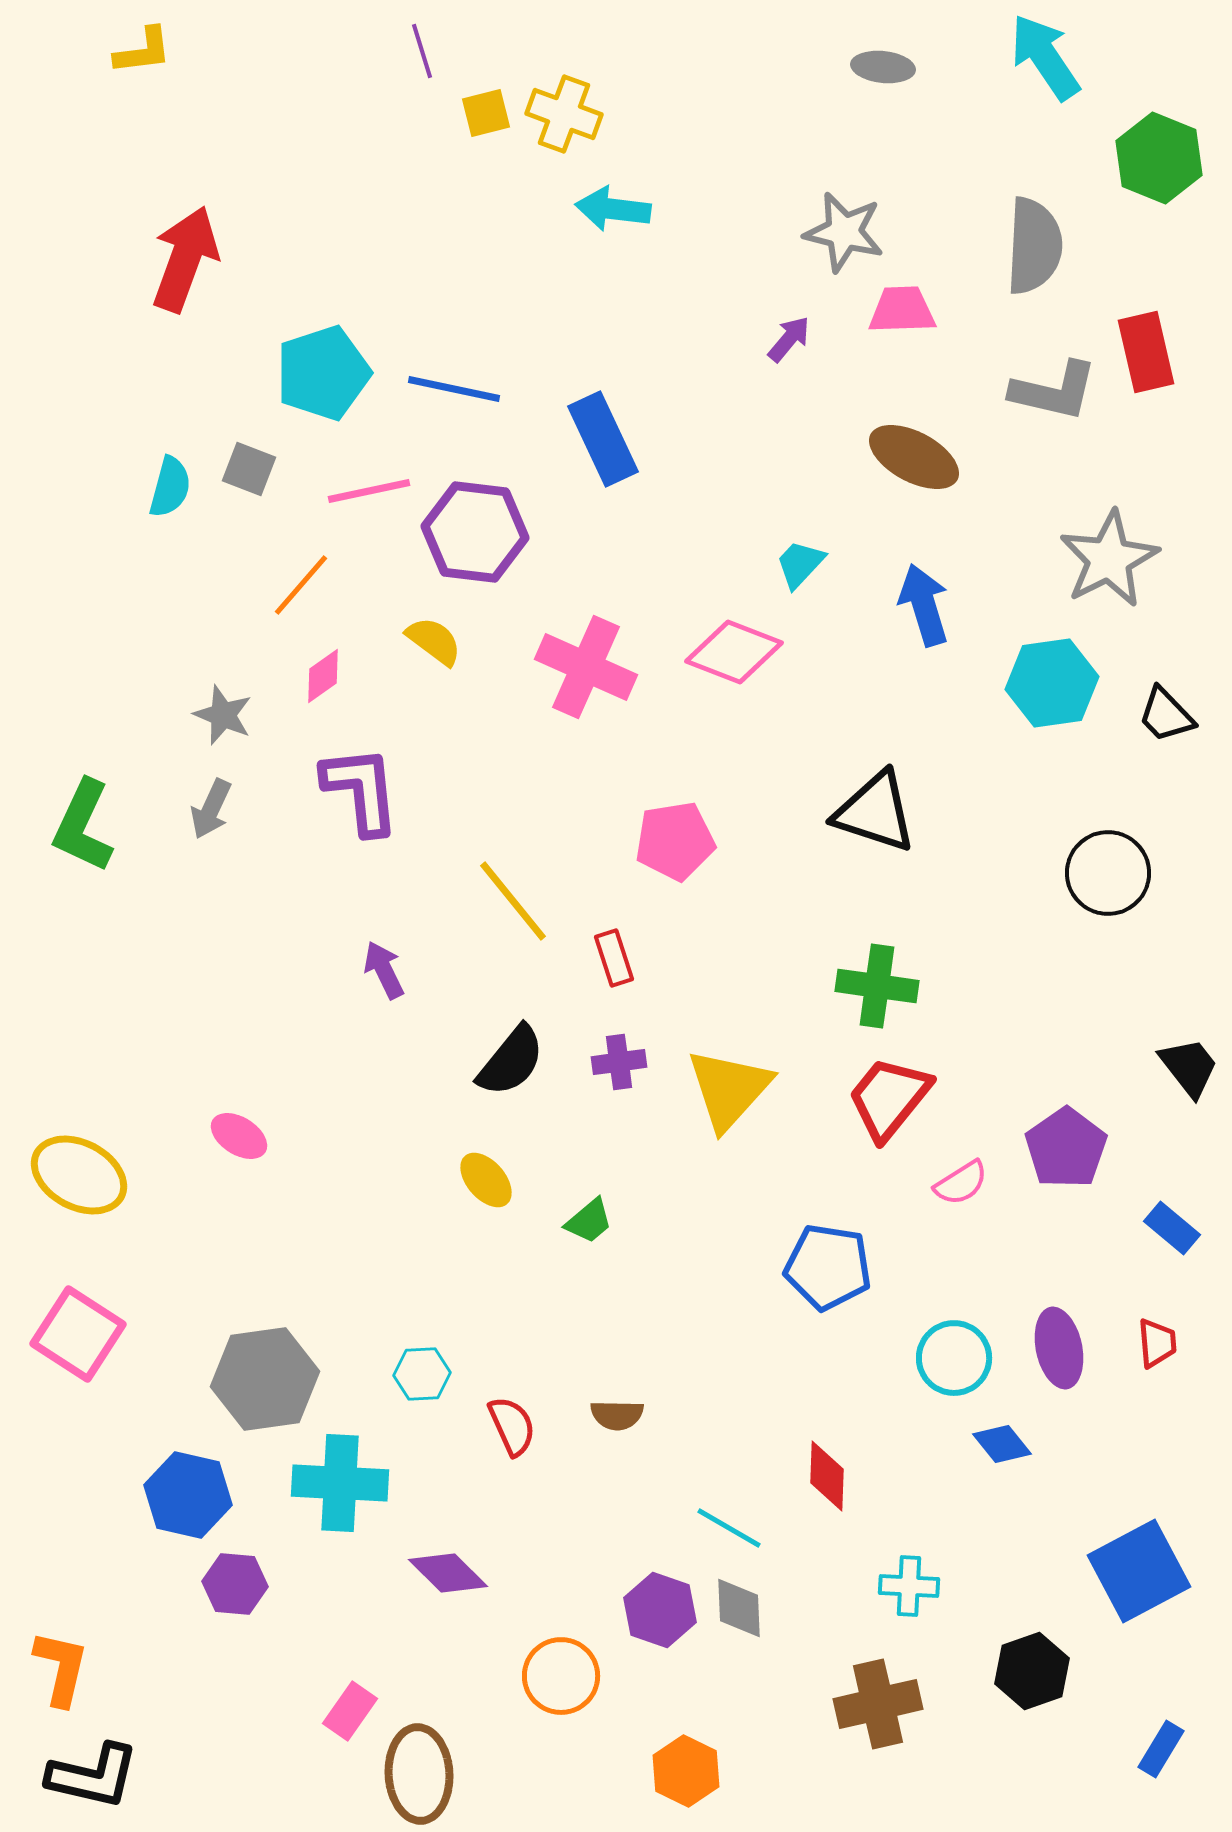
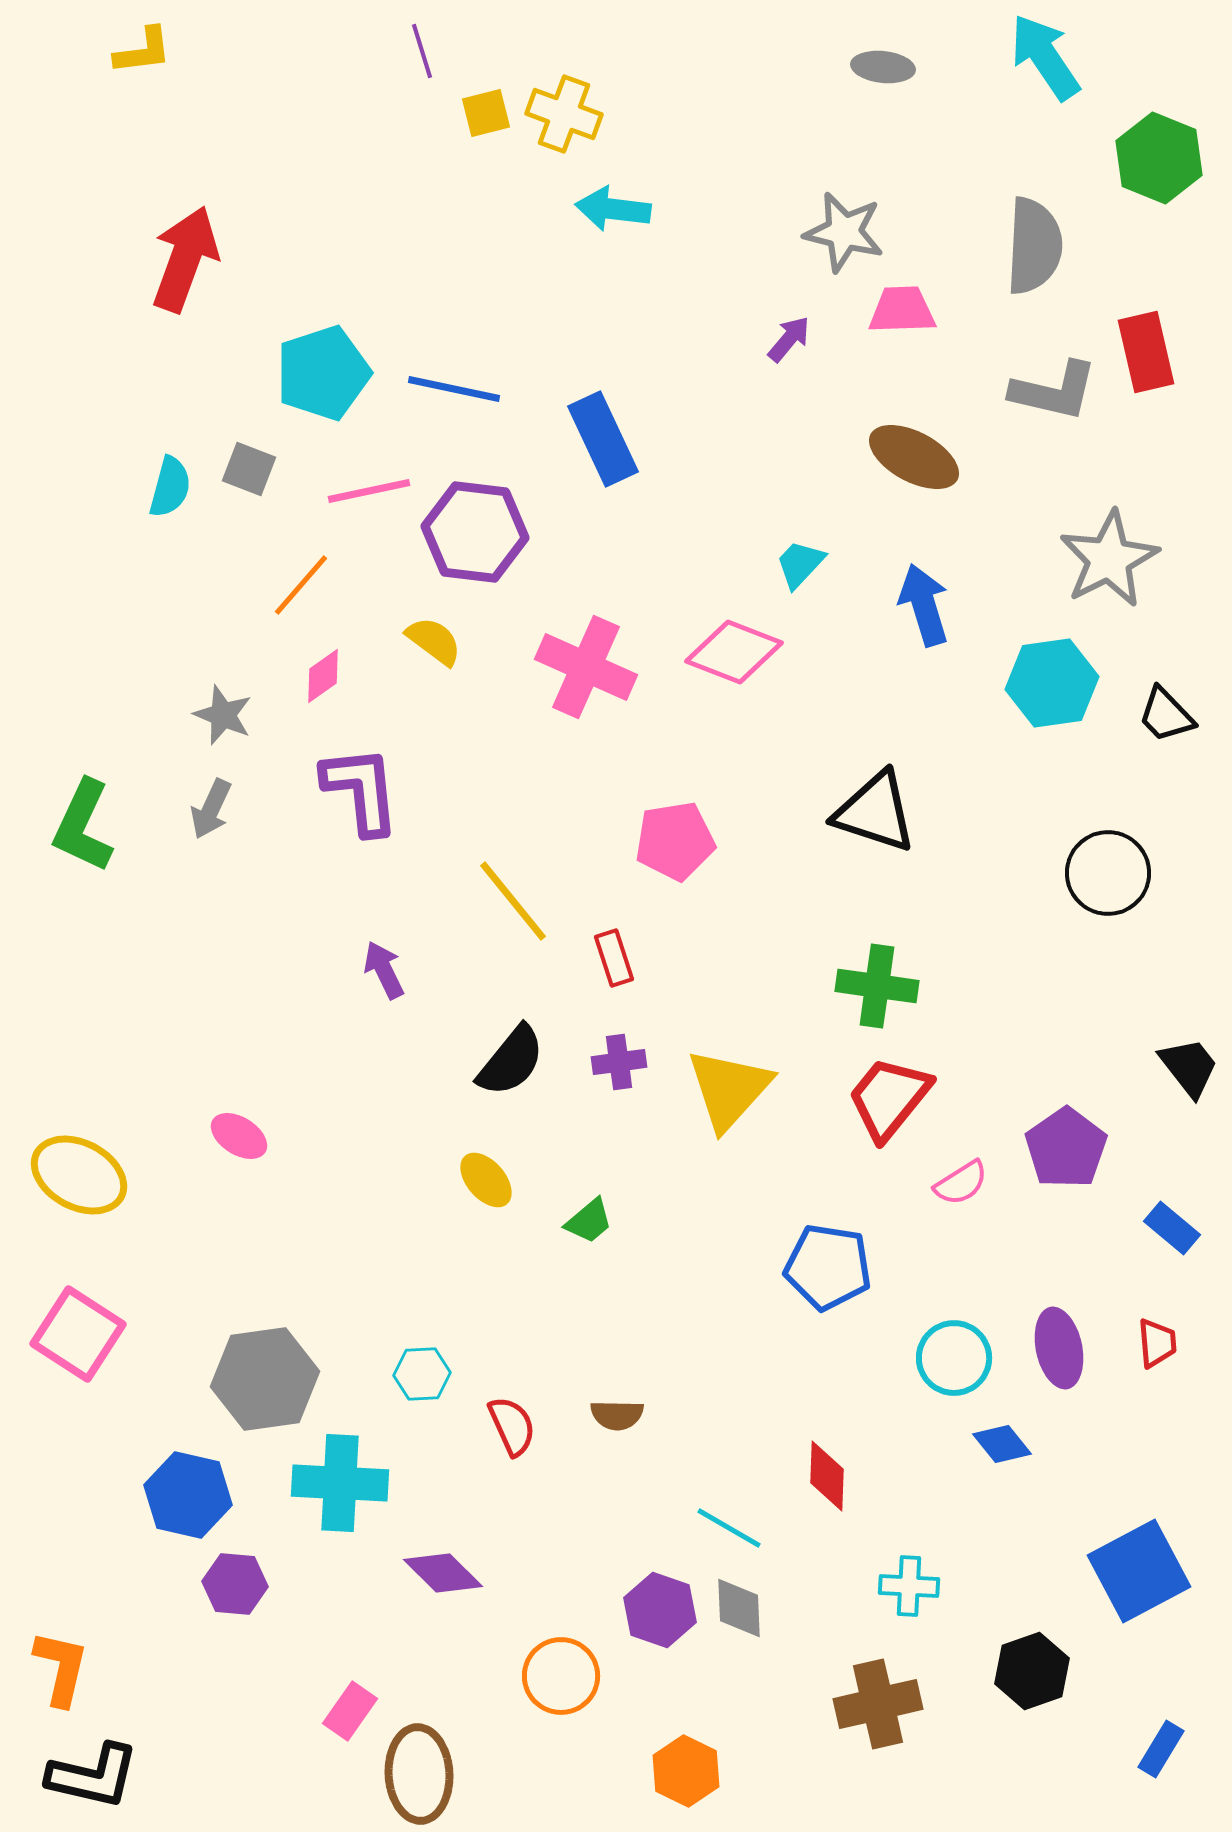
purple diamond at (448, 1573): moved 5 px left
